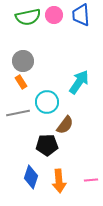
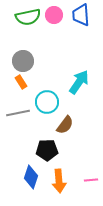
black pentagon: moved 5 px down
